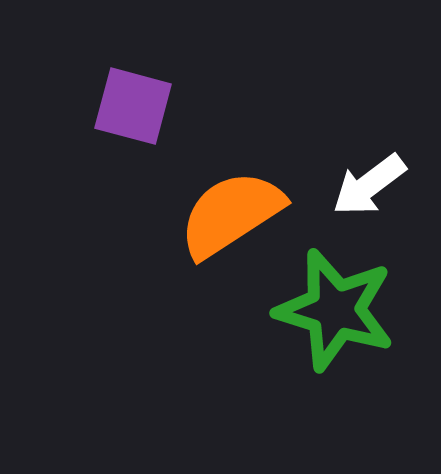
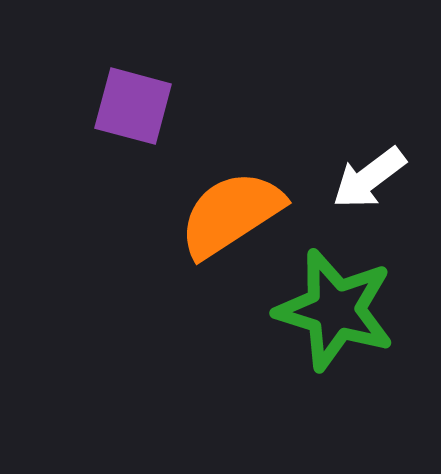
white arrow: moved 7 px up
